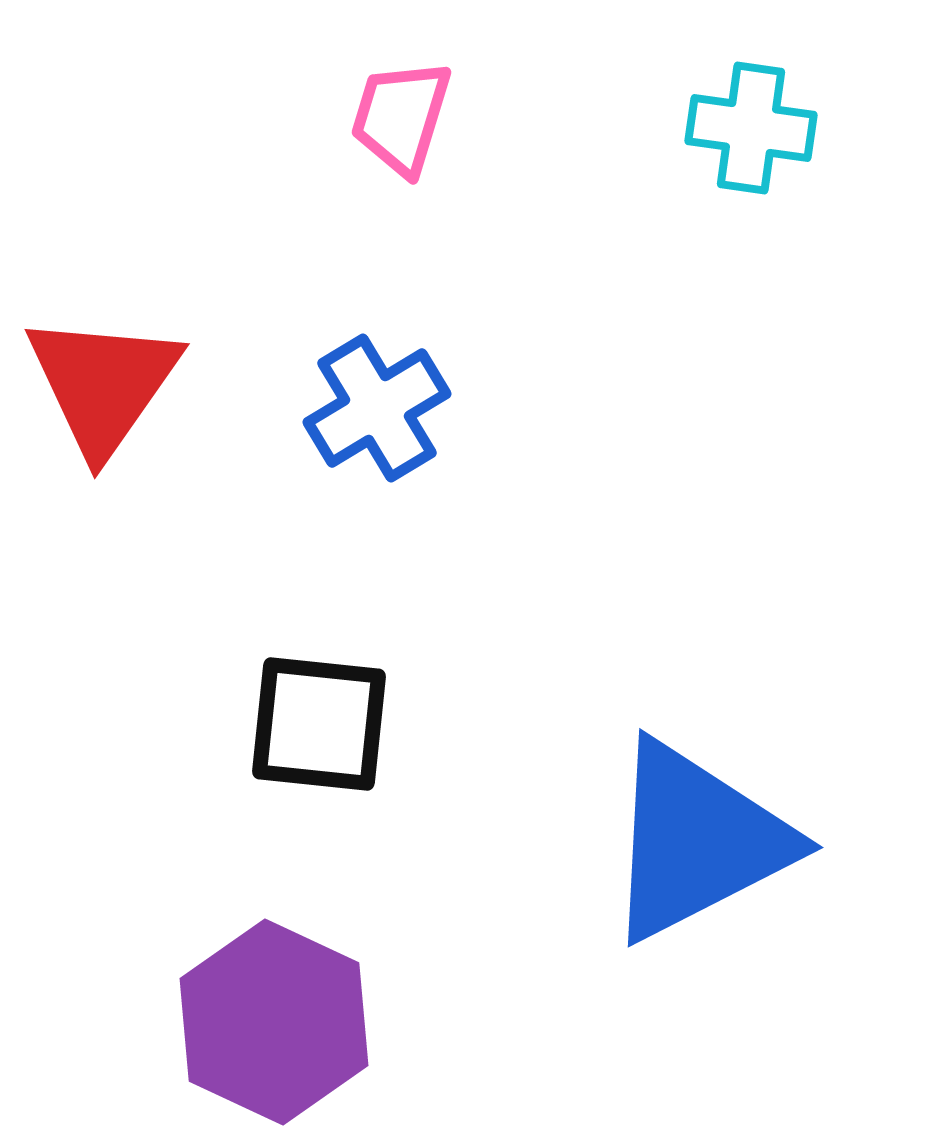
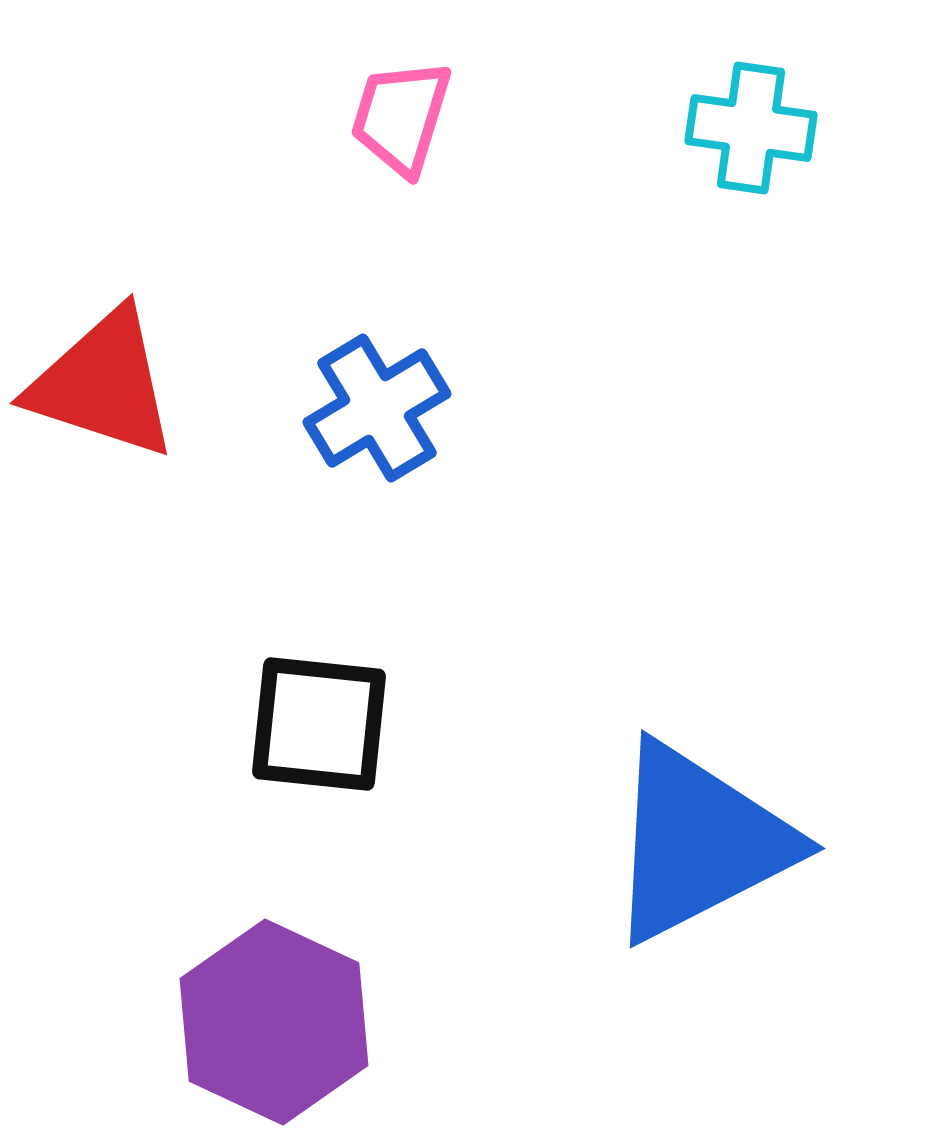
red triangle: rotated 47 degrees counterclockwise
blue triangle: moved 2 px right, 1 px down
